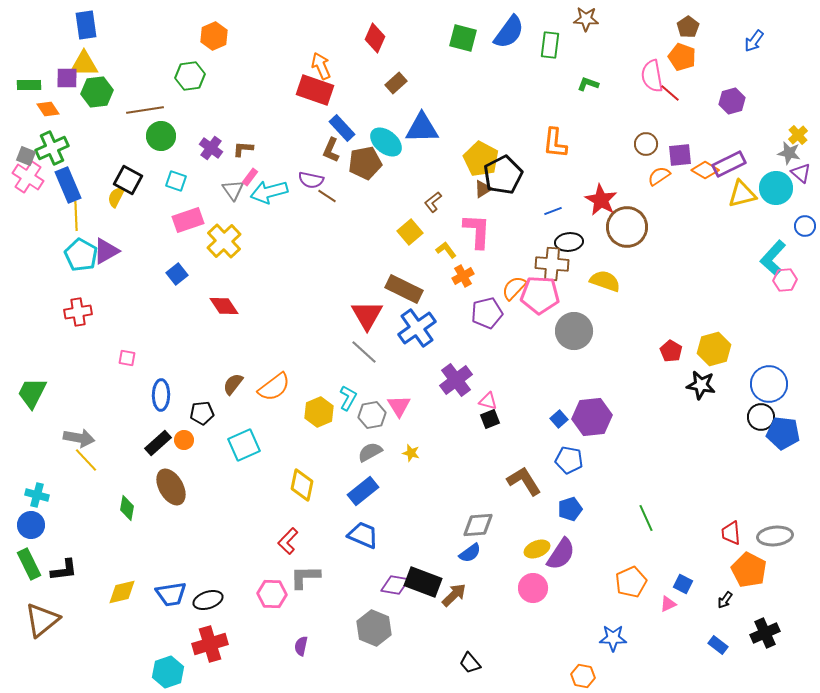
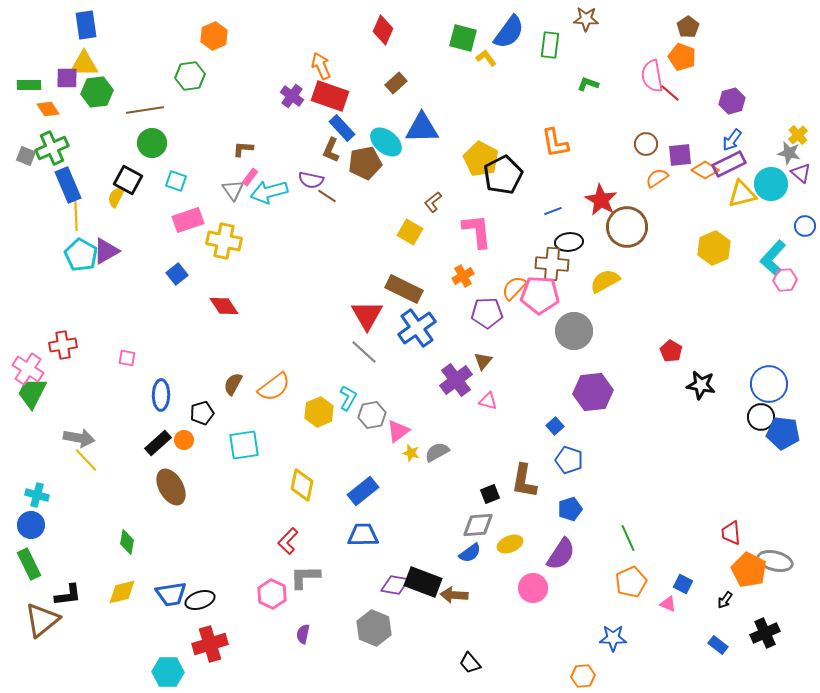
red diamond at (375, 38): moved 8 px right, 8 px up
blue arrow at (754, 41): moved 22 px left, 99 px down
red rectangle at (315, 90): moved 15 px right, 6 px down
green circle at (161, 136): moved 9 px left, 7 px down
orange L-shape at (555, 143): rotated 16 degrees counterclockwise
purple cross at (211, 148): moved 81 px right, 52 px up
orange semicircle at (659, 176): moved 2 px left, 2 px down
pink cross at (28, 177): moved 192 px down
cyan circle at (776, 188): moved 5 px left, 4 px up
brown triangle at (483, 189): moved 172 px down; rotated 18 degrees counterclockwise
pink L-shape at (477, 231): rotated 9 degrees counterclockwise
yellow square at (410, 232): rotated 20 degrees counterclockwise
yellow cross at (224, 241): rotated 36 degrees counterclockwise
yellow L-shape at (446, 250): moved 40 px right, 192 px up
yellow semicircle at (605, 281): rotated 48 degrees counterclockwise
red cross at (78, 312): moved 15 px left, 33 px down
purple pentagon at (487, 313): rotated 12 degrees clockwise
yellow hexagon at (714, 349): moved 101 px up; rotated 8 degrees counterclockwise
brown semicircle at (233, 384): rotated 10 degrees counterclockwise
pink triangle at (399, 406): moved 1 px left, 25 px down; rotated 25 degrees clockwise
black pentagon at (202, 413): rotated 10 degrees counterclockwise
purple hexagon at (592, 417): moved 1 px right, 25 px up
black square at (490, 419): moved 75 px down
blue square at (559, 419): moved 4 px left, 7 px down
cyan square at (244, 445): rotated 16 degrees clockwise
gray semicircle at (370, 452): moved 67 px right
blue pentagon at (569, 460): rotated 8 degrees clockwise
brown L-shape at (524, 481): rotated 138 degrees counterclockwise
green diamond at (127, 508): moved 34 px down
green line at (646, 518): moved 18 px left, 20 px down
blue trapezoid at (363, 535): rotated 24 degrees counterclockwise
gray ellipse at (775, 536): moved 25 px down; rotated 20 degrees clockwise
yellow ellipse at (537, 549): moved 27 px left, 5 px up
black L-shape at (64, 570): moved 4 px right, 25 px down
pink hexagon at (272, 594): rotated 24 degrees clockwise
brown arrow at (454, 595): rotated 132 degrees counterclockwise
black ellipse at (208, 600): moved 8 px left
pink triangle at (668, 604): rotated 48 degrees clockwise
purple semicircle at (301, 646): moved 2 px right, 12 px up
cyan hexagon at (168, 672): rotated 20 degrees clockwise
orange hexagon at (583, 676): rotated 15 degrees counterclockwise
